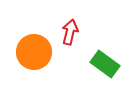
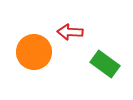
red arrow: rotated 100 degrees counterclockwise
